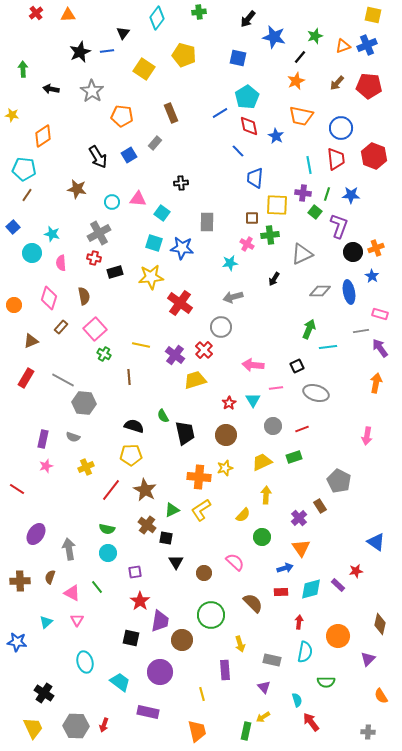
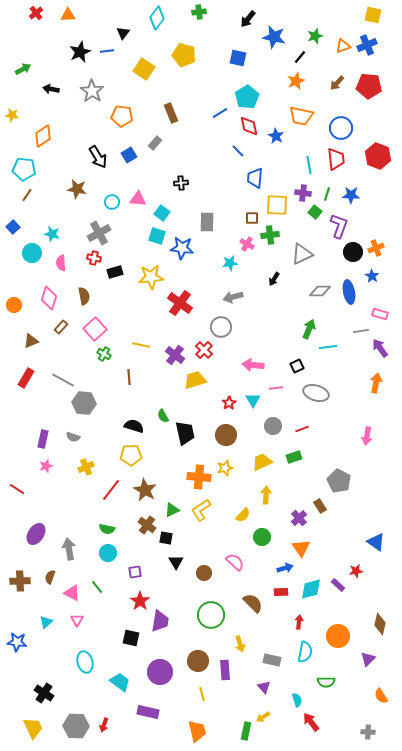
green arrow at (23, 69): rotated 63 degrees clockwise
red hexagon at (374, 156): moved 4 px right
cyan square at (154, 243): moved 3 px right, 7 px up
brown circle at (182, 640): moved 16 px right, 21 px down
